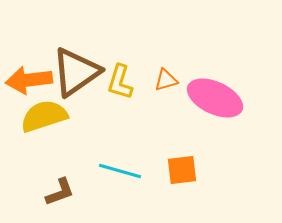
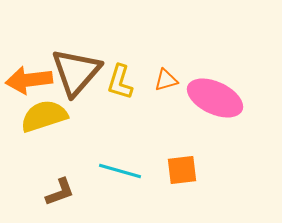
brown triangle: rotated 14 degrees counterclockwise
